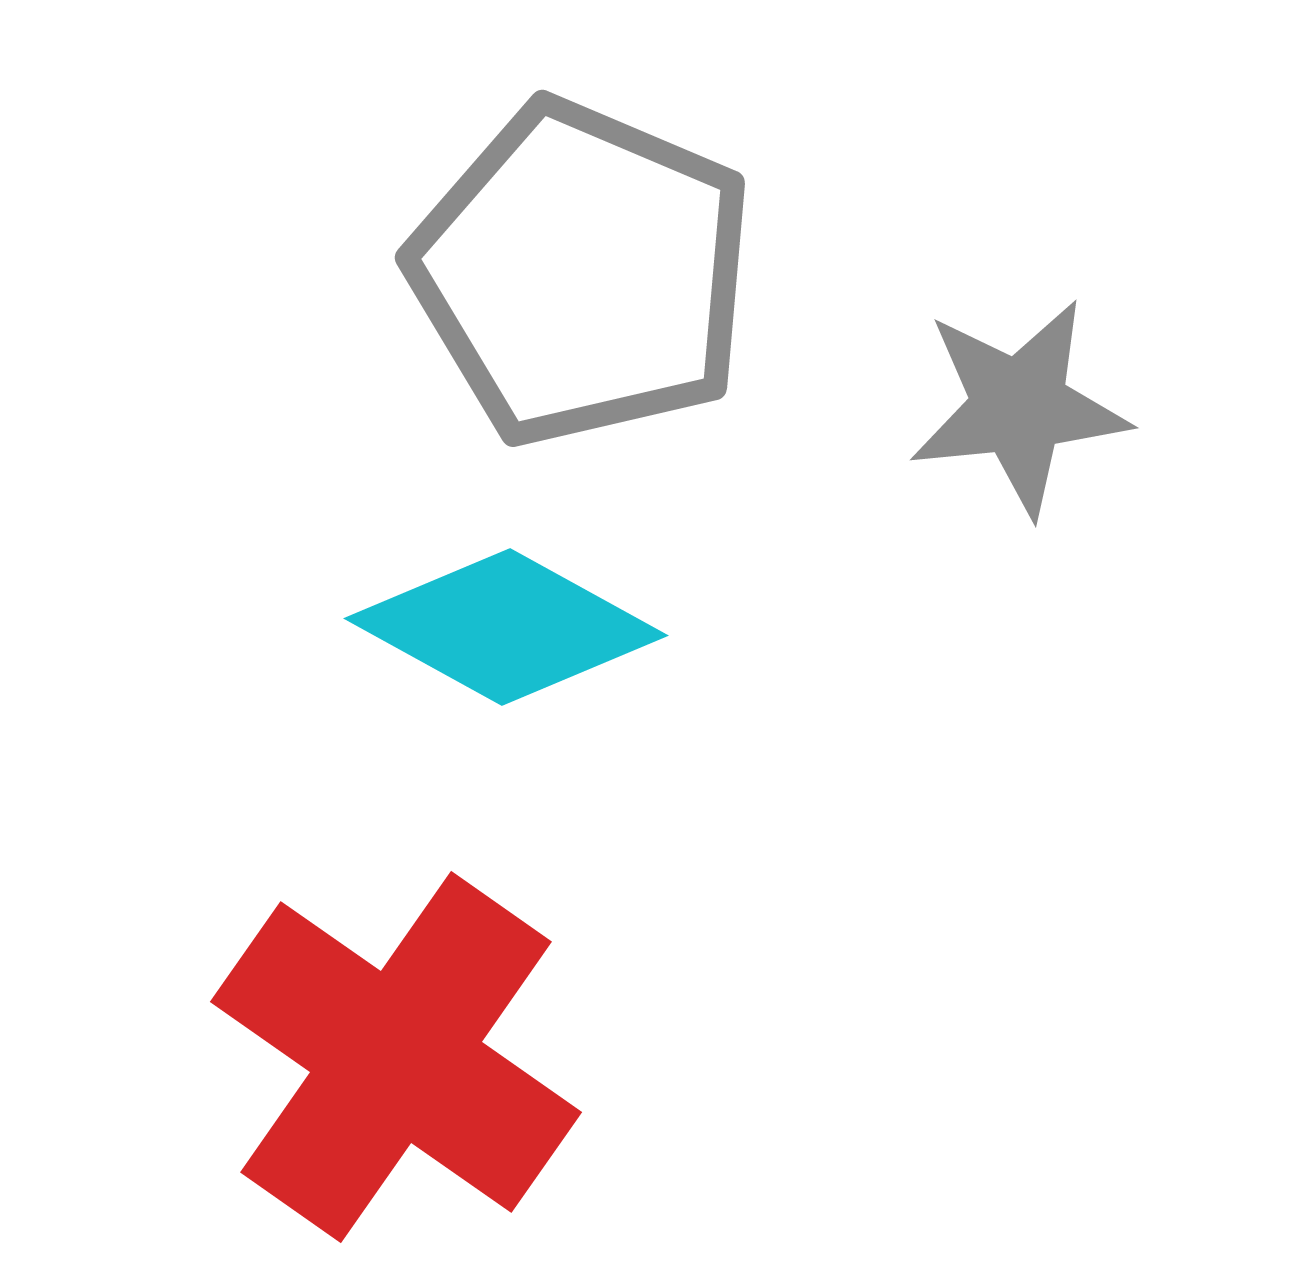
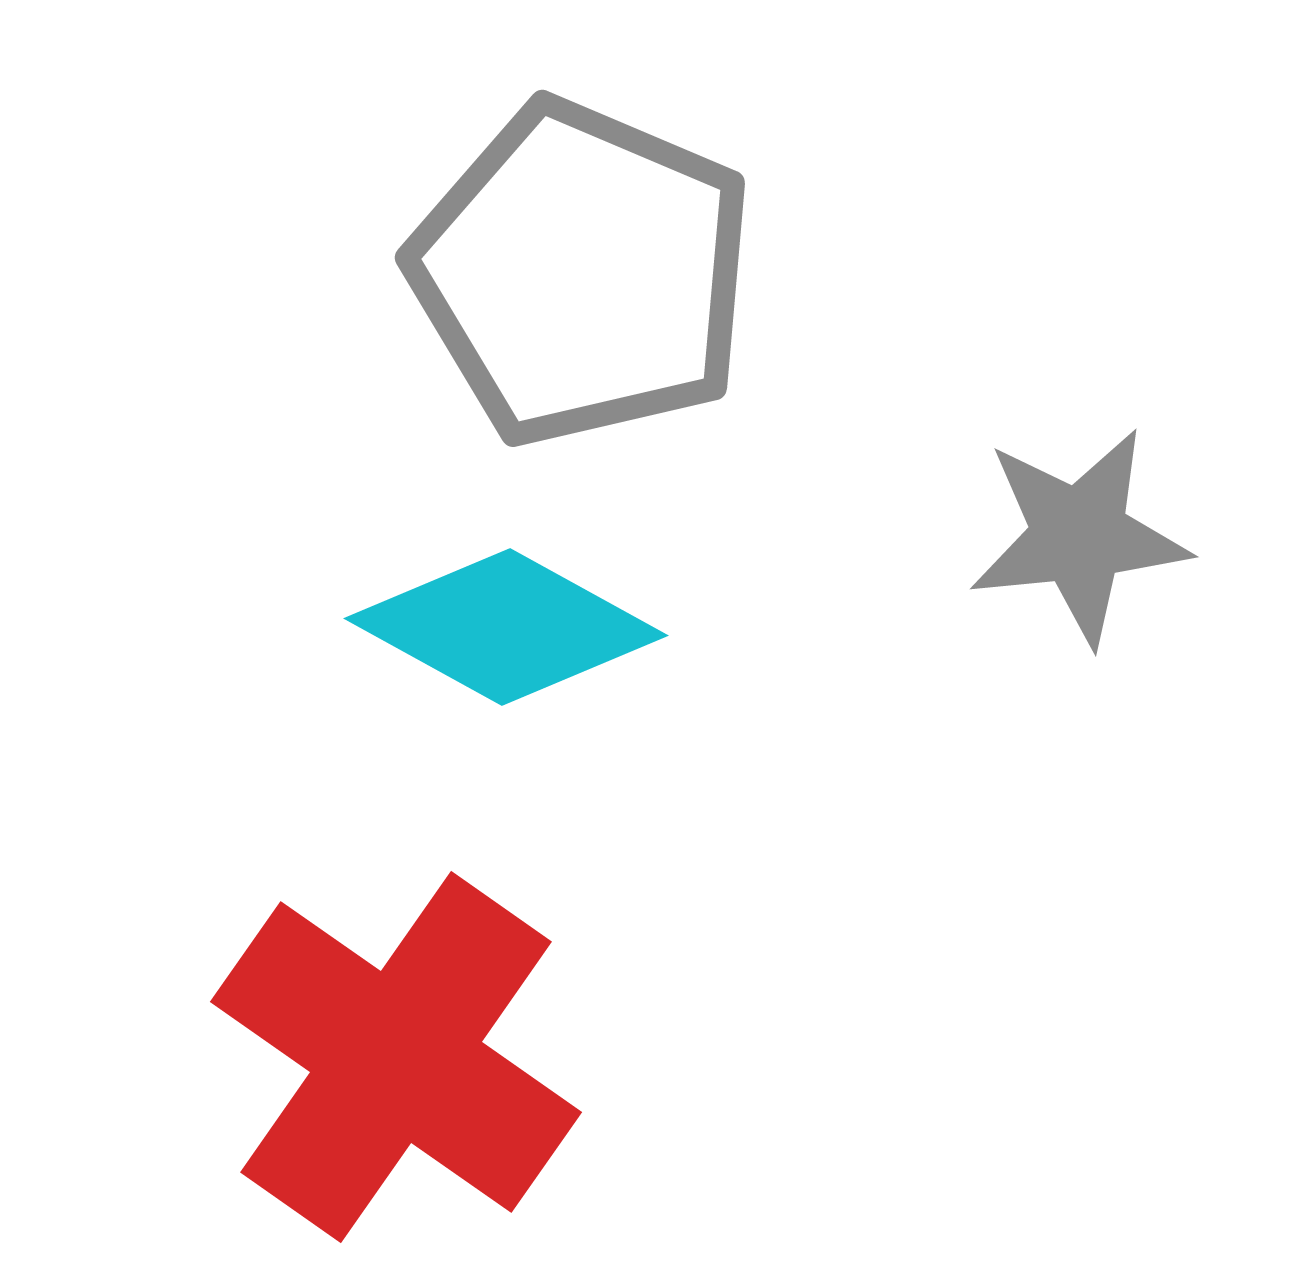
gray star: moved 60 px right, 129 px down
